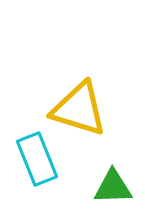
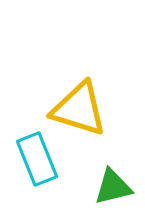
green triangle: rotated 12 degrees counterclockwise
